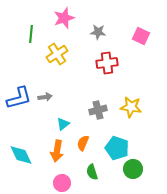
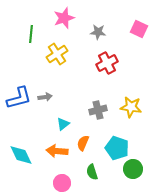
pink square: moved 2 px left, 7 px up
red cross: rotated 20 degrees counterclockwise
orange arrow: rotated 85 degrees clockwise
